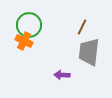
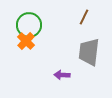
brown line: moved 2 px right, 10 px up
orange cross: moved 2 px right; rotated 18 degrees clockwise
